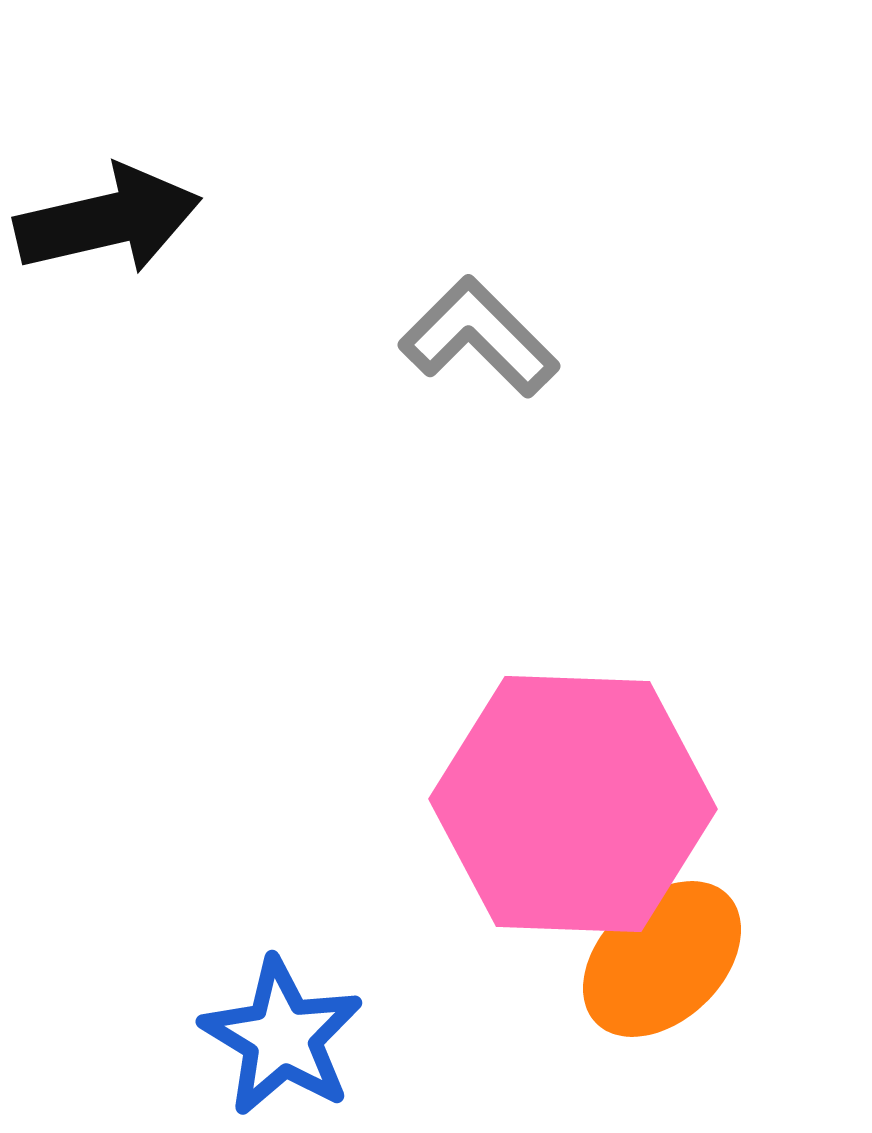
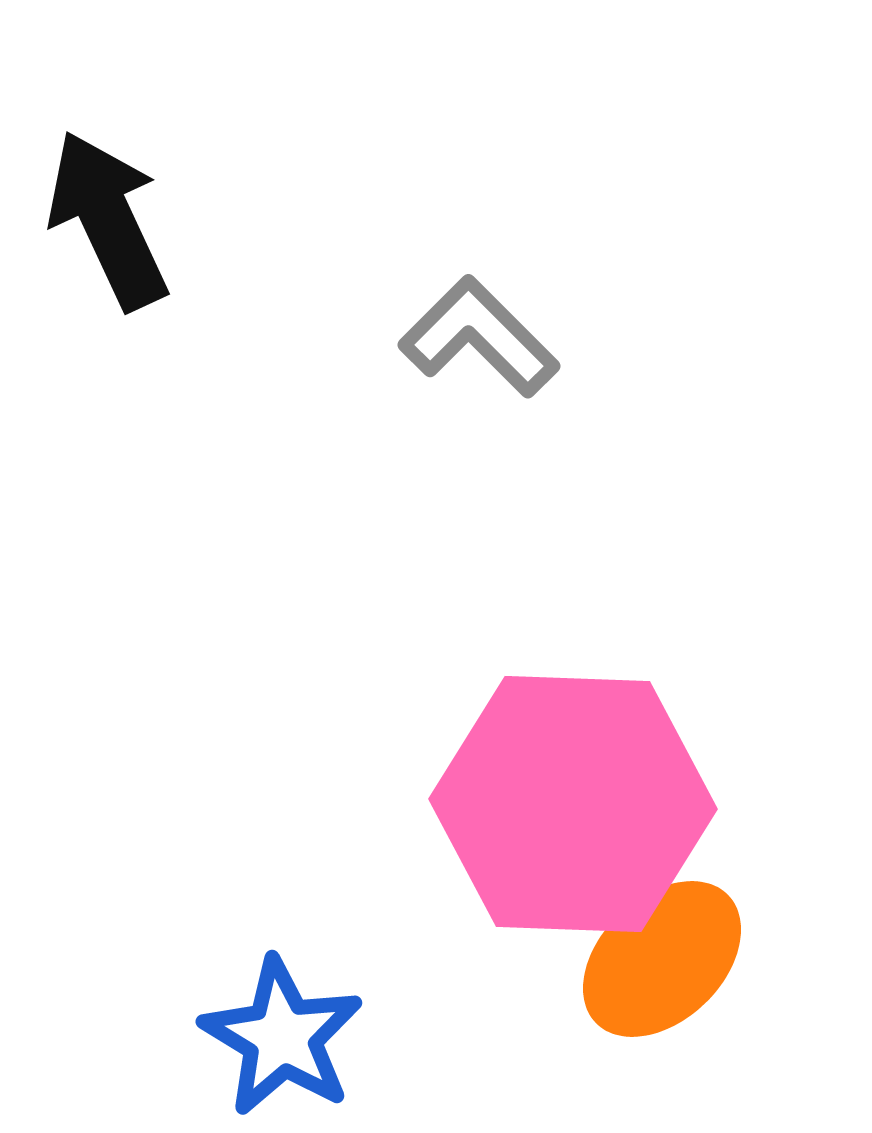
black arrow: rotated 102 degrees counterclockwise
